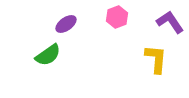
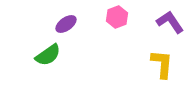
yellow L-shape: moved 6 px right, 5 px down
